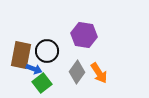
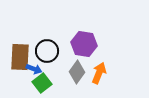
purple hexagon: moved 9 px down
brown rectangle: moved 1 px left, 2 px down; rotated 8 degrees counterclockwise
orange arrow: rotated 125 degrees counterclockwise
